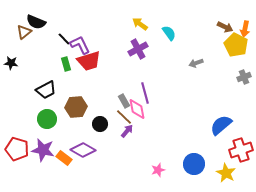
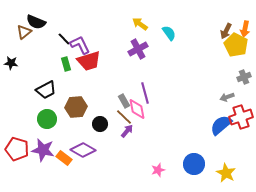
brown arrow: moved 1 px right, 4 px down; rotated 91 degrees clockwise
gray arrow: moved 31 px right, 34 px down
red cross: moved 33 px up
